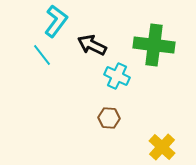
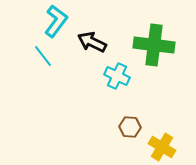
black arrow: moved 3 px up
cyan line: moved 1 px right, 1 px down
brown hexagon: moved 21 px right, 9 px down
yellow cross: rotated 12 degrees counterclockwise
